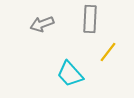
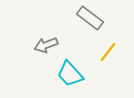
gray rectangle: moved 1 px up; rotated 56 degrees counterclockwise
gray arrow: moved 4 px right, 21 px down
